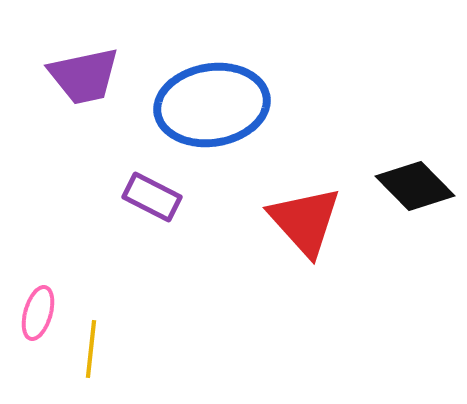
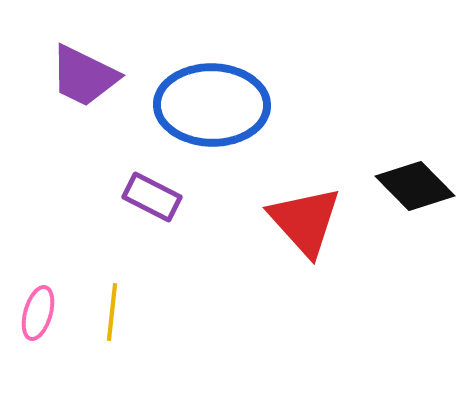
purple trapezoid: rotated 38 degrees clockwise
blue ellipse: rotated 10 degrees clockwise
yellow line: moved 21 px right, 37 px up
